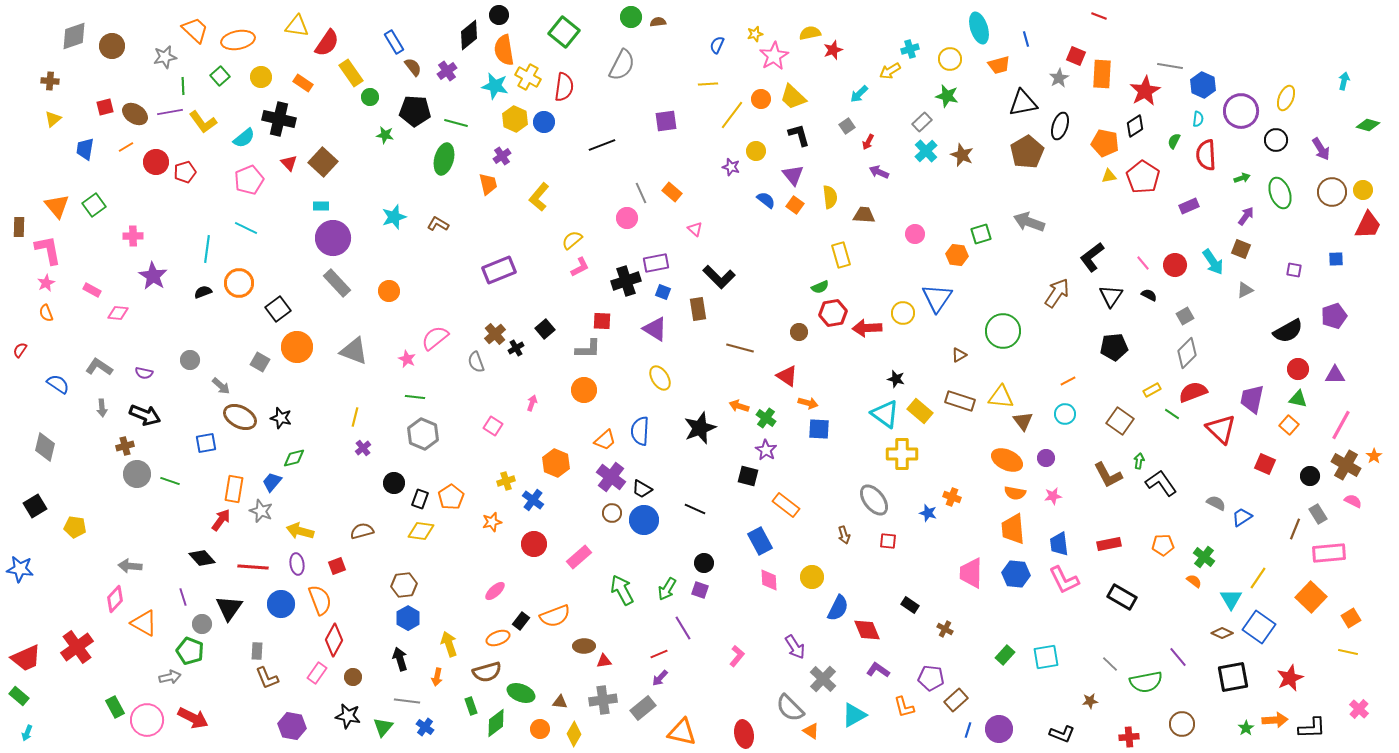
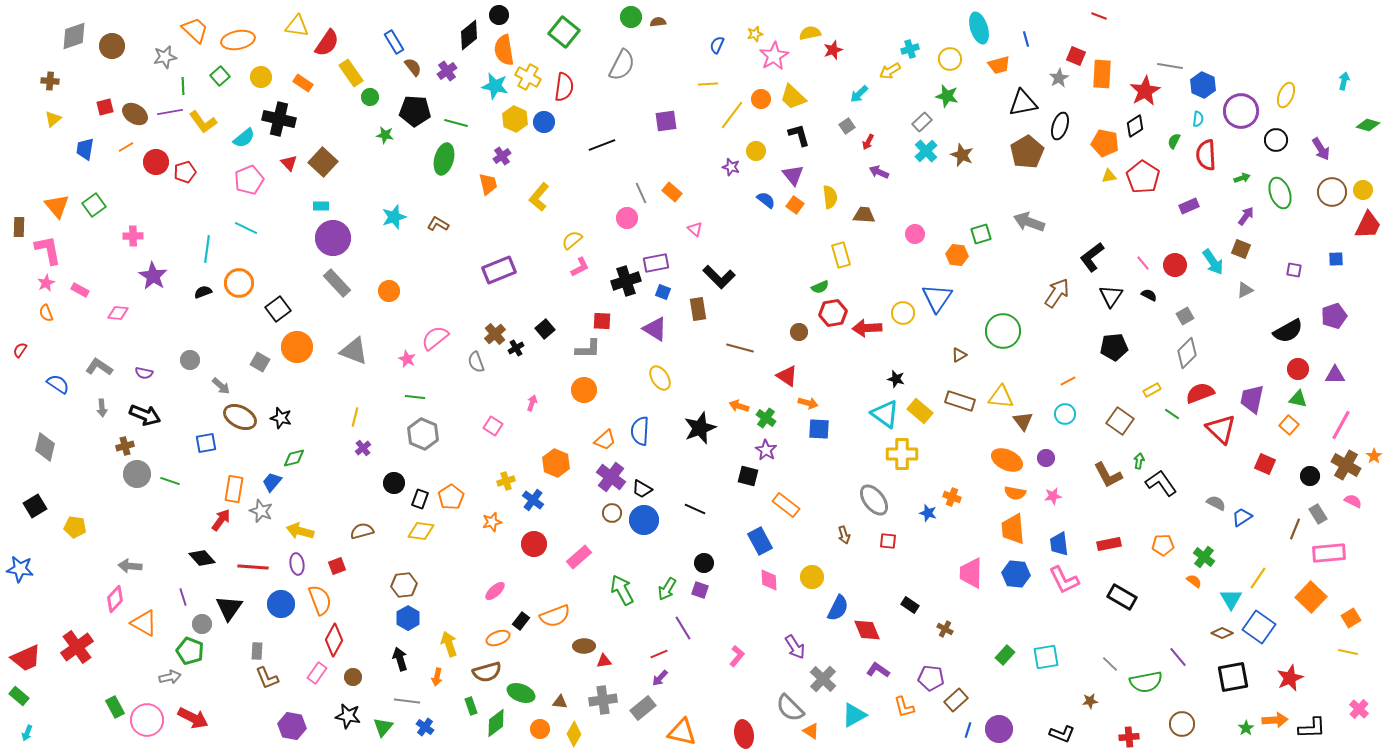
yellow ellipse at (1286, 98): moved 3 px up
pink rectangle at (92, 290): moved 12 px left
red semicircle at (1193, 392): moved 7 px right, 1 px down
